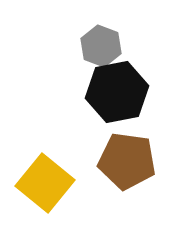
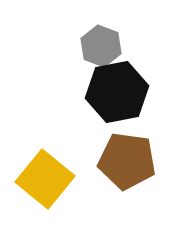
yellow square: moved 4 px up
